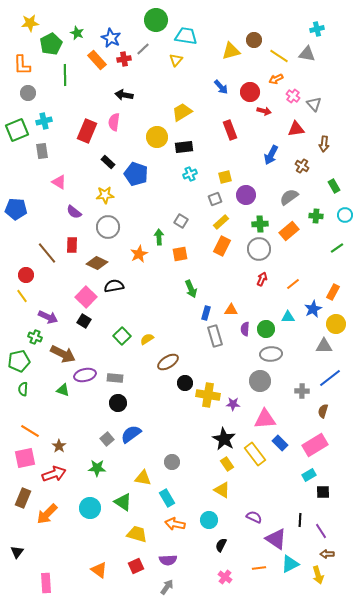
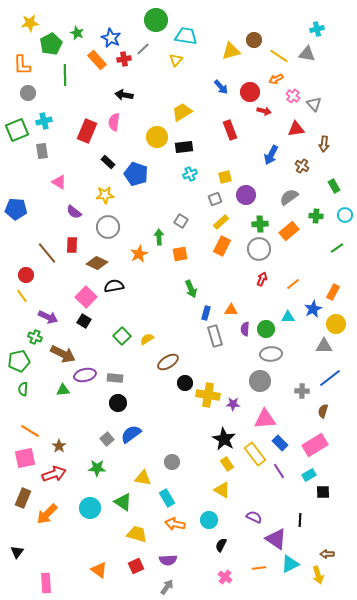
green triangle at (63, 390): rotated 24 degrees counterclockwise
purple line at (321, 531): moved 42 px left, 60 px up
